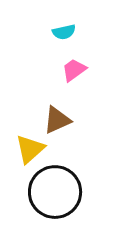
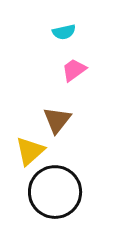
brown triangle: rotated 28 degrees counterclockwise
yellow triangle: moved 2 px down
